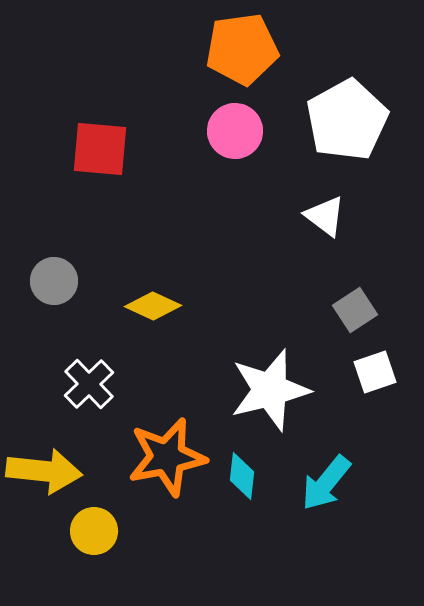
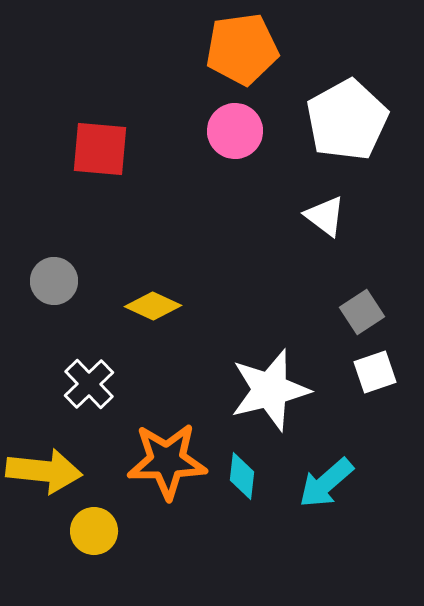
gray square: moved 7 px right, 2 px down
orange star: moved 4 px down; rotated 10 degrees clockwise
cyan arrow: rotated 10 degrees clockwise
